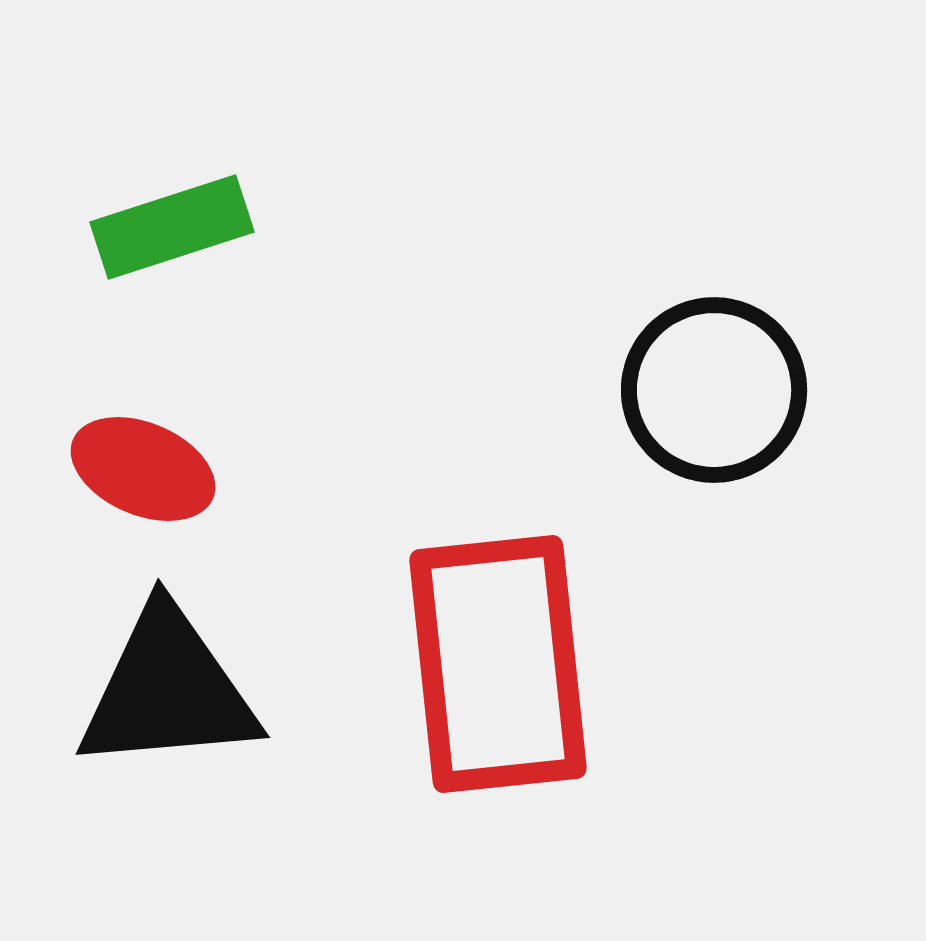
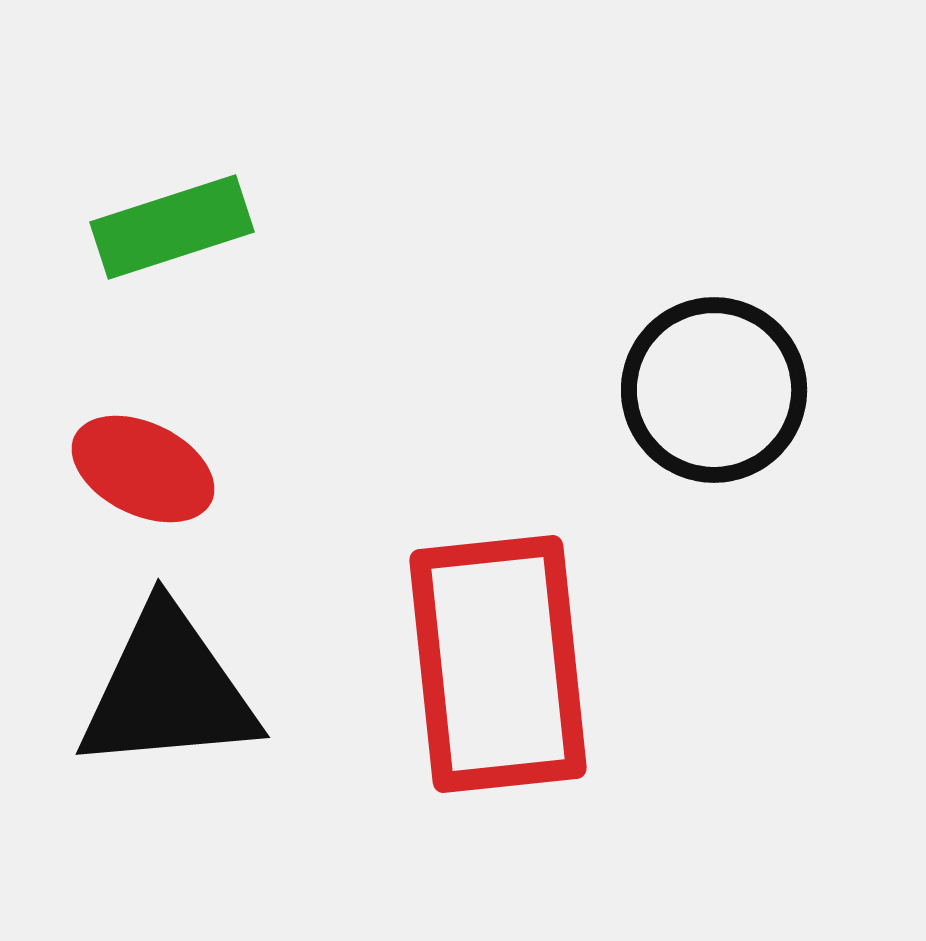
red ellipse: rotated 3 degrees clockwise
